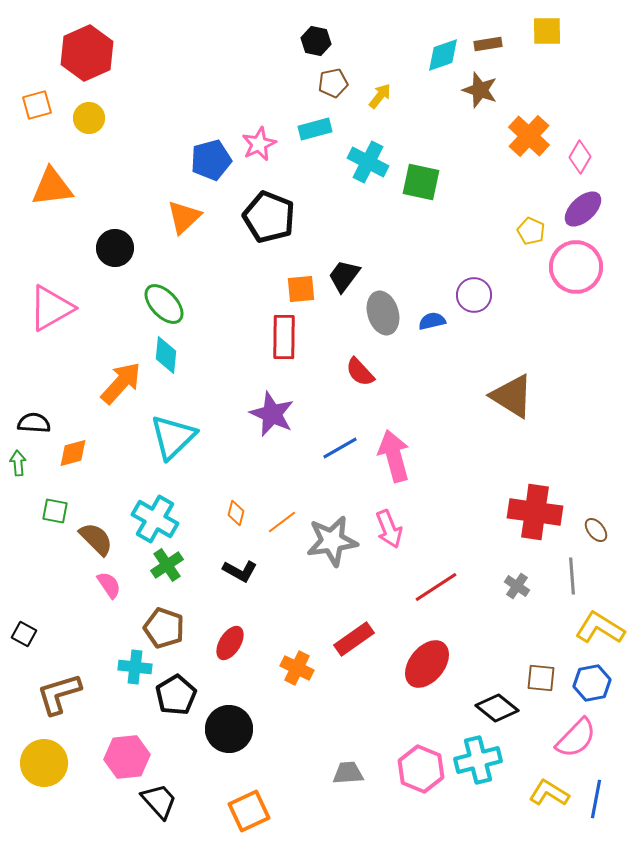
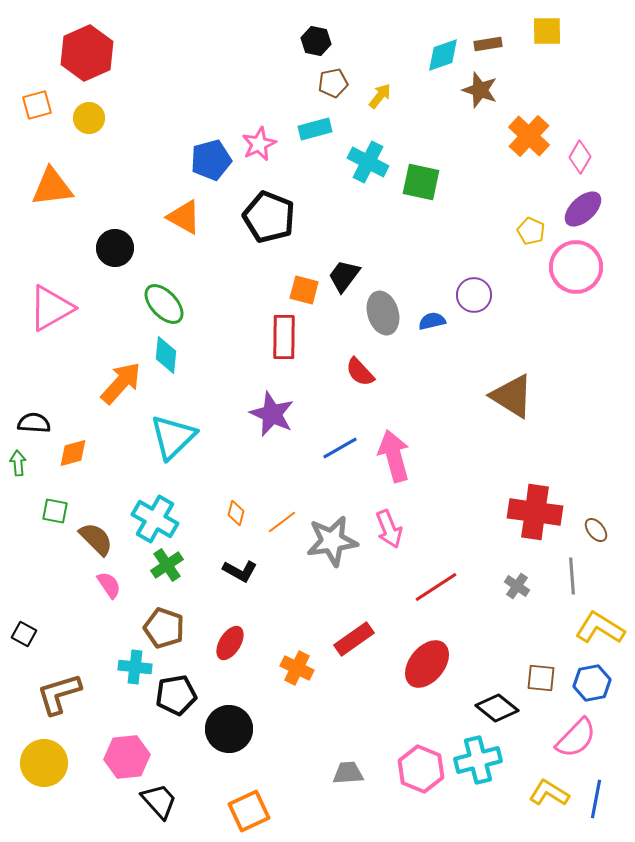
orange triangle at (184, 217): rotated 48 degrees counterclockwise
orange square at (301, 289): moved 3 px right, 1 px down; rotated 20 degrees clockwise
black pentagon at (176, 695): rotated 21 degrees clockwise
